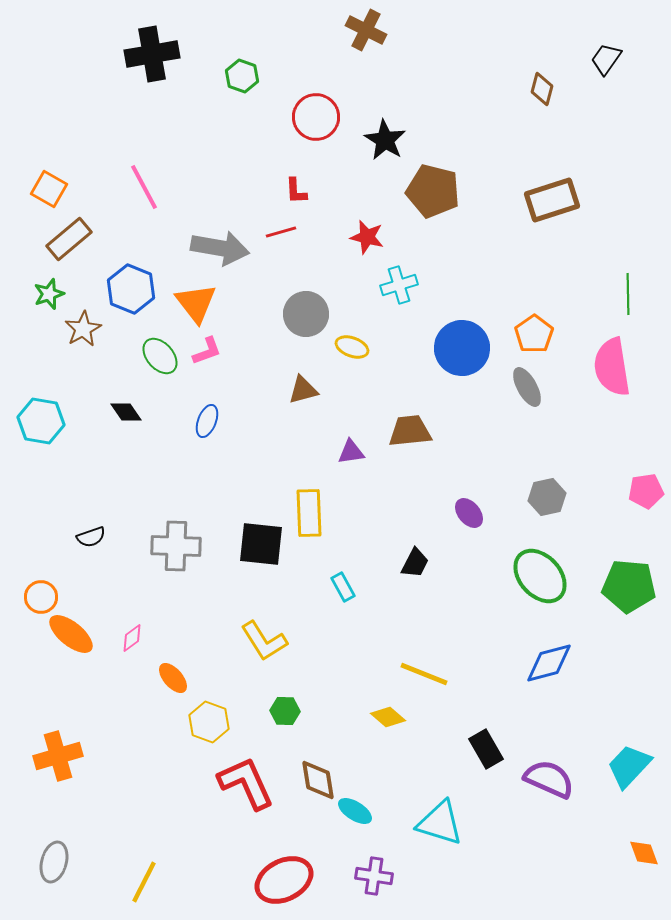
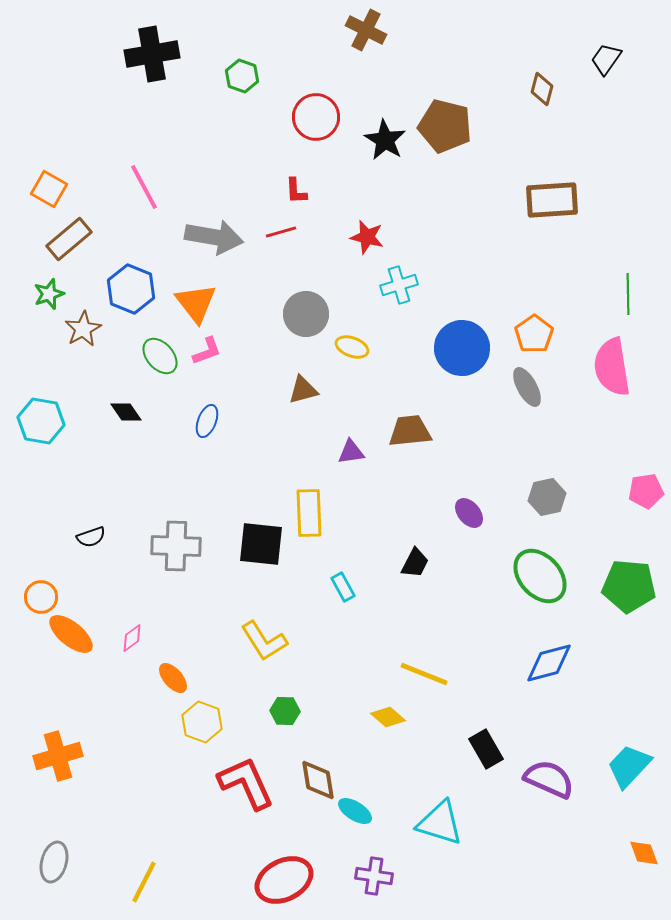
brown pentagon at (433, 191): moved 12 px right, 65 px up
brown rectangle at (552, 200): rotated 14 degrees clockwise
gray arrow at (220, 248): moved 6 px left, 11 px up
yellow hexagon at (209, 722): moved 7 px left
